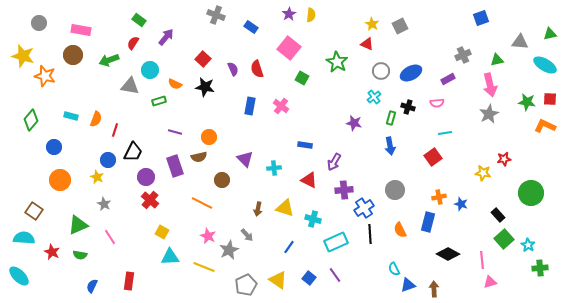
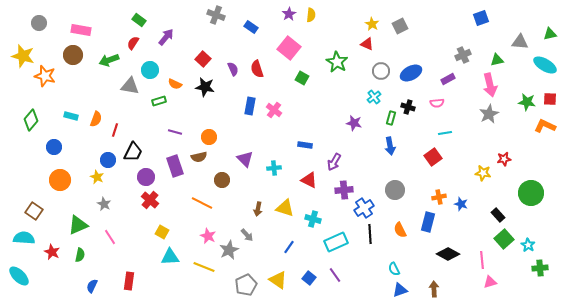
pink cross at (281, 106): moved 7 px left, 4 px down
green semicircle at (80, 255): rotated 88 degrees counterclockwise
blue triangle at (408, 285): moved 8 px left, 5 px down
